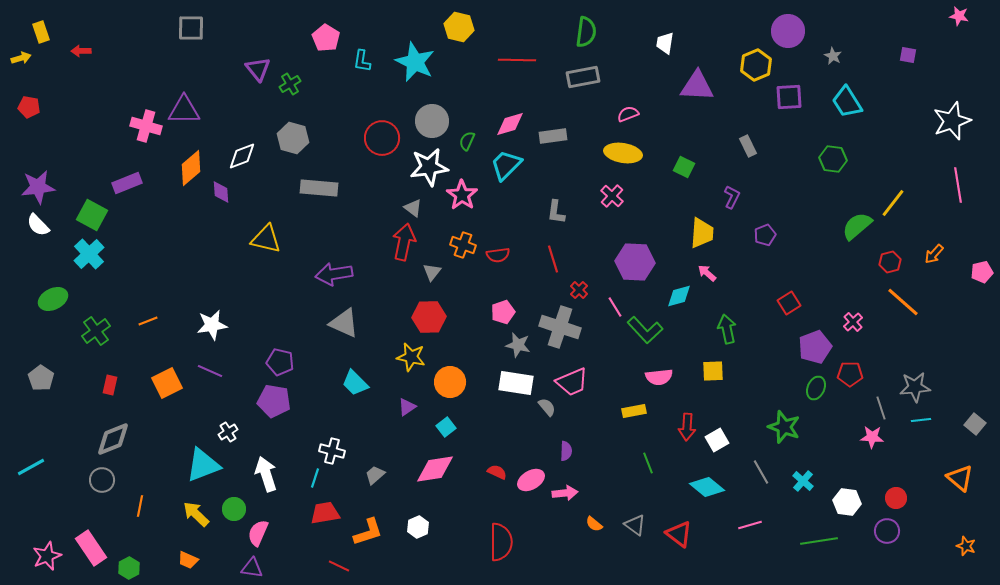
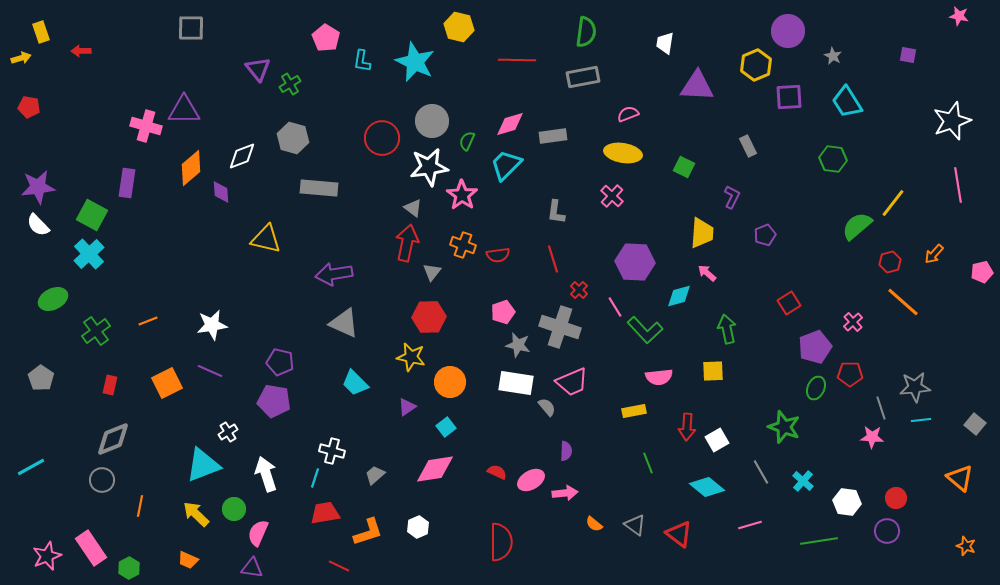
purple rectangle at (127, 183): rotated 60 degrees counterclockwise
red arrow at (404, 242): moved 3 px right, 1 px down
